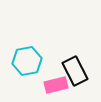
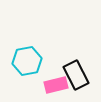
black rectangle: moved 1 px right, 4 px down
